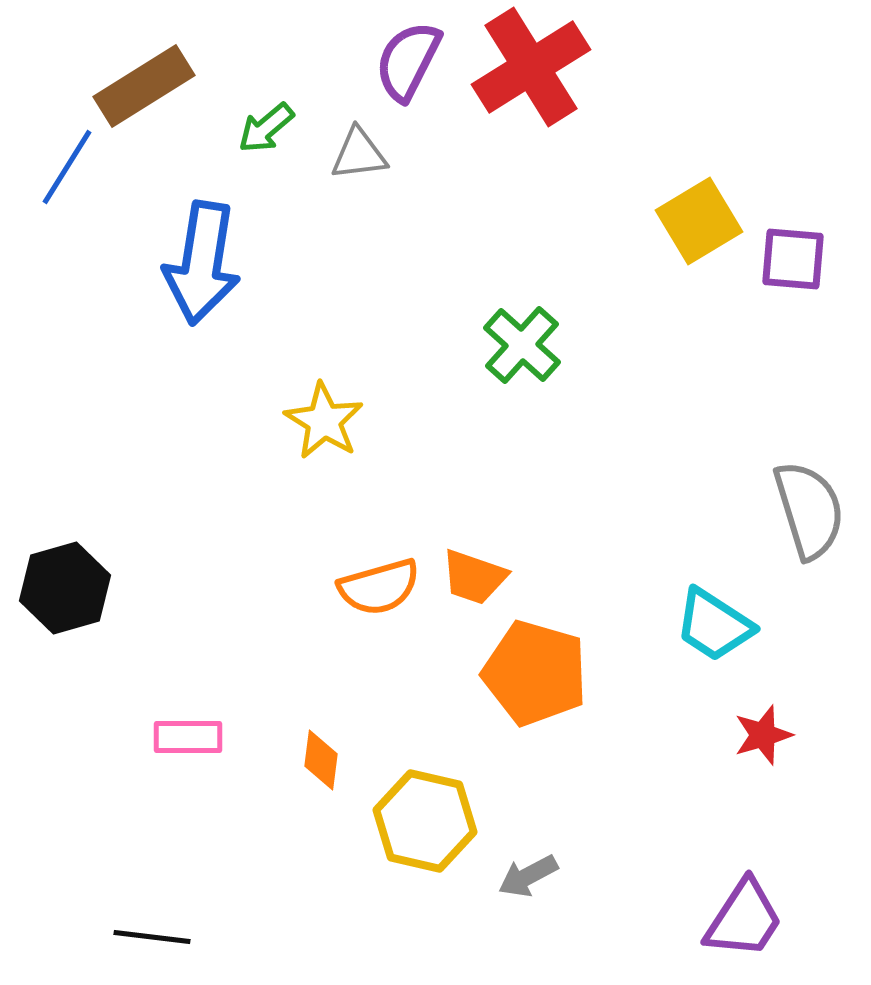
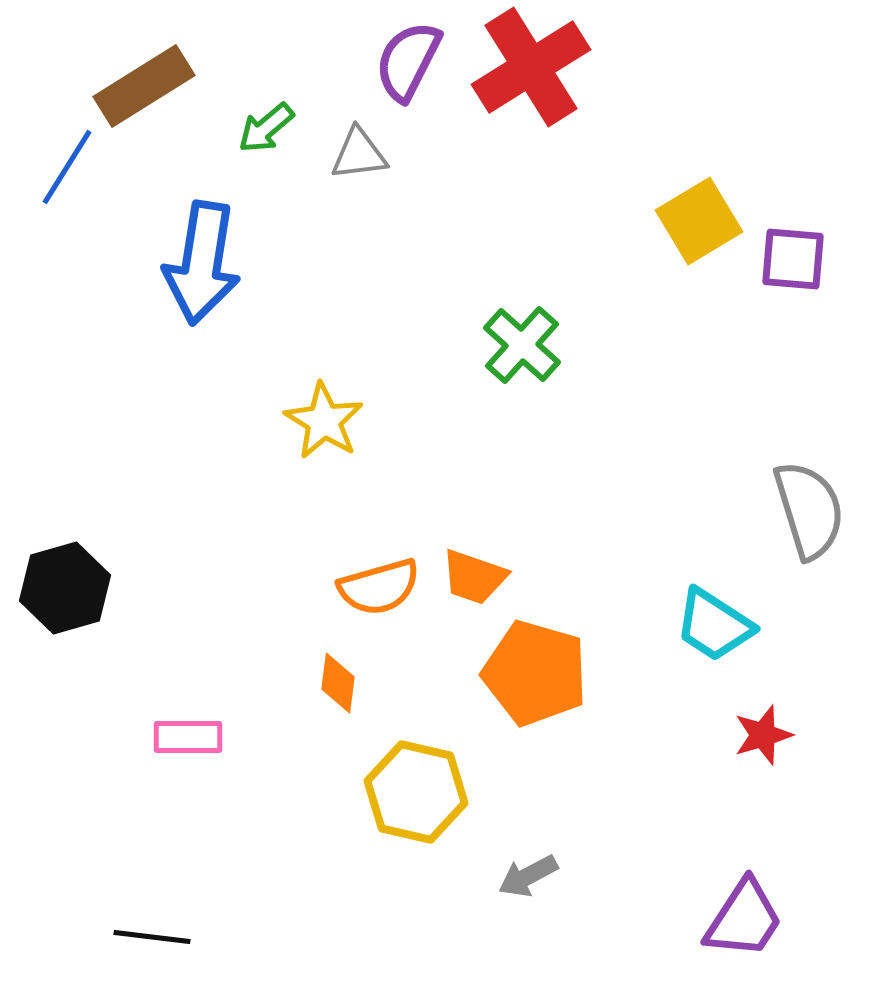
orange diamond: moved 17 px right, 77 px up
yellow hexagon: moved 9 px left, 29 px up
